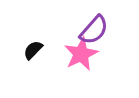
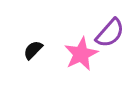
purple semicircle: moved 16 px right, 3 px down
